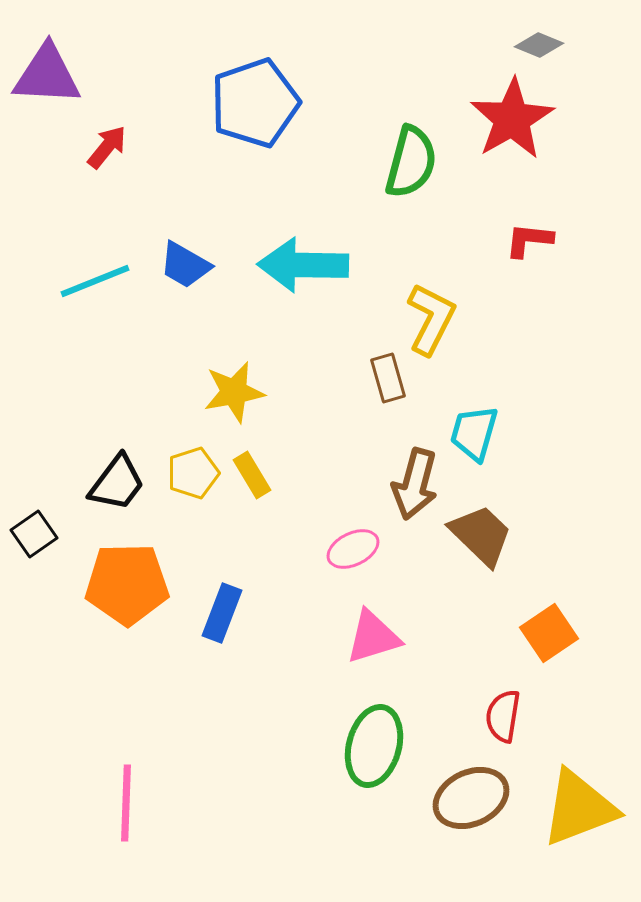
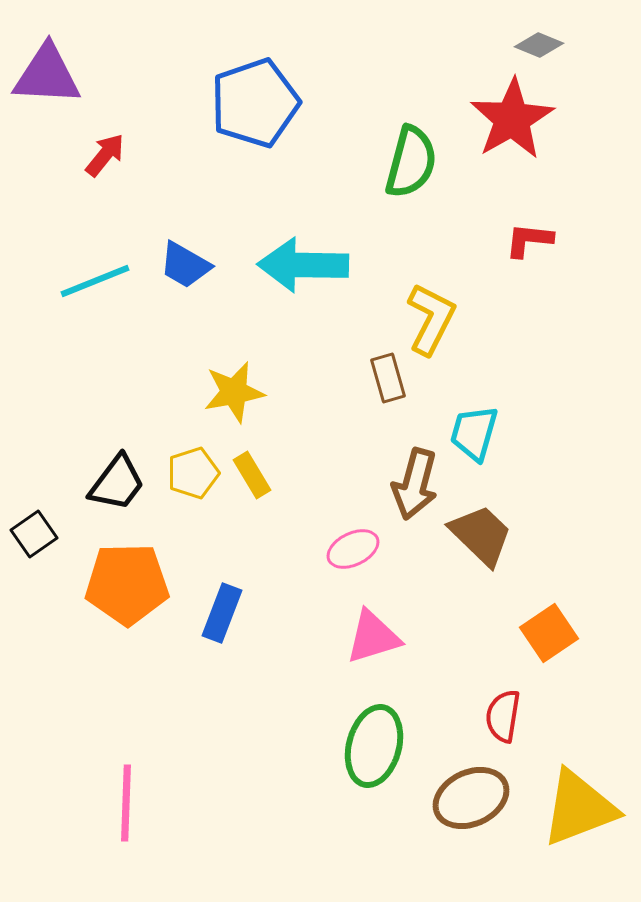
red arrow: moved 2 px left, 8 px down
